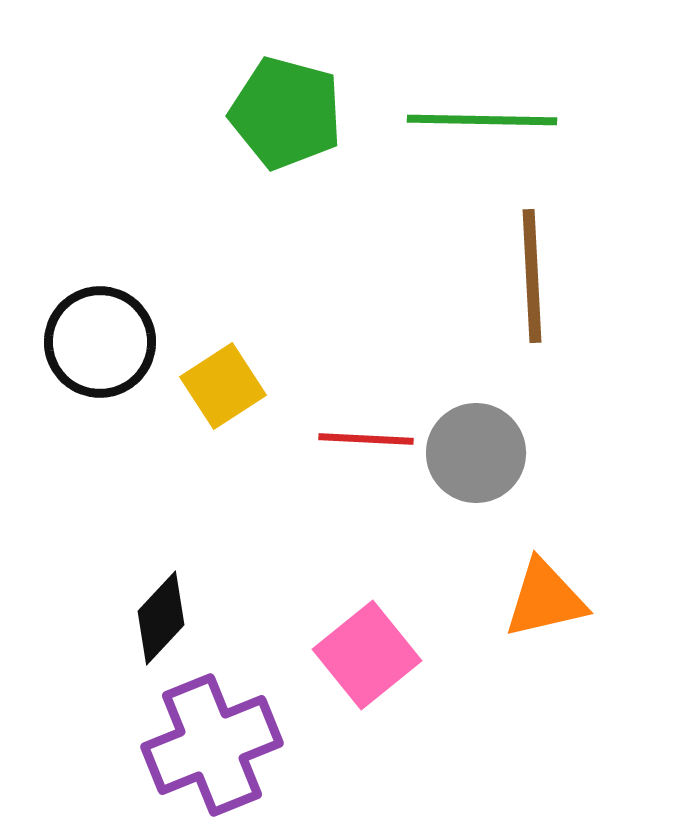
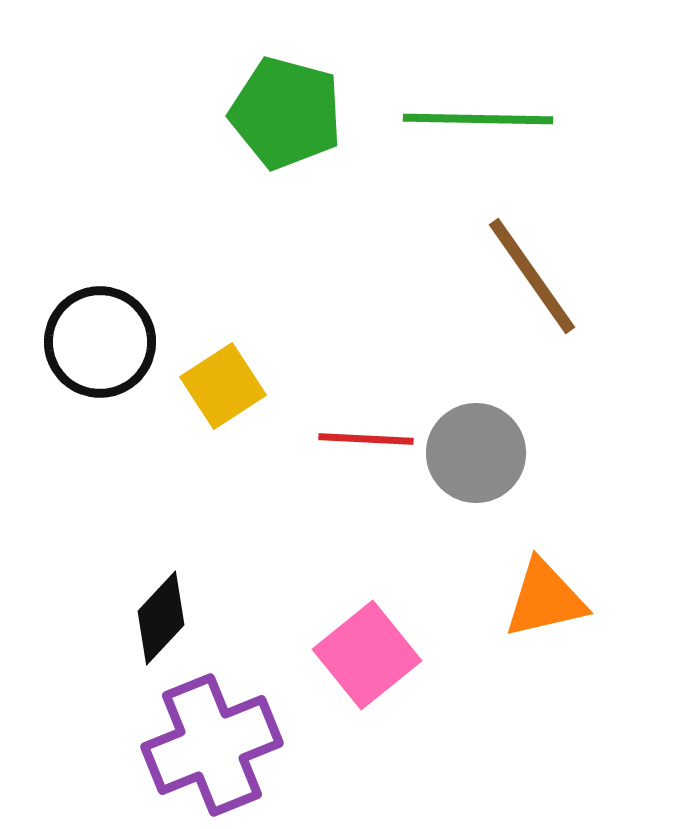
green line: moved 4 px left, 1 px up
brown line: rotated 32 degrees counterclockwise
